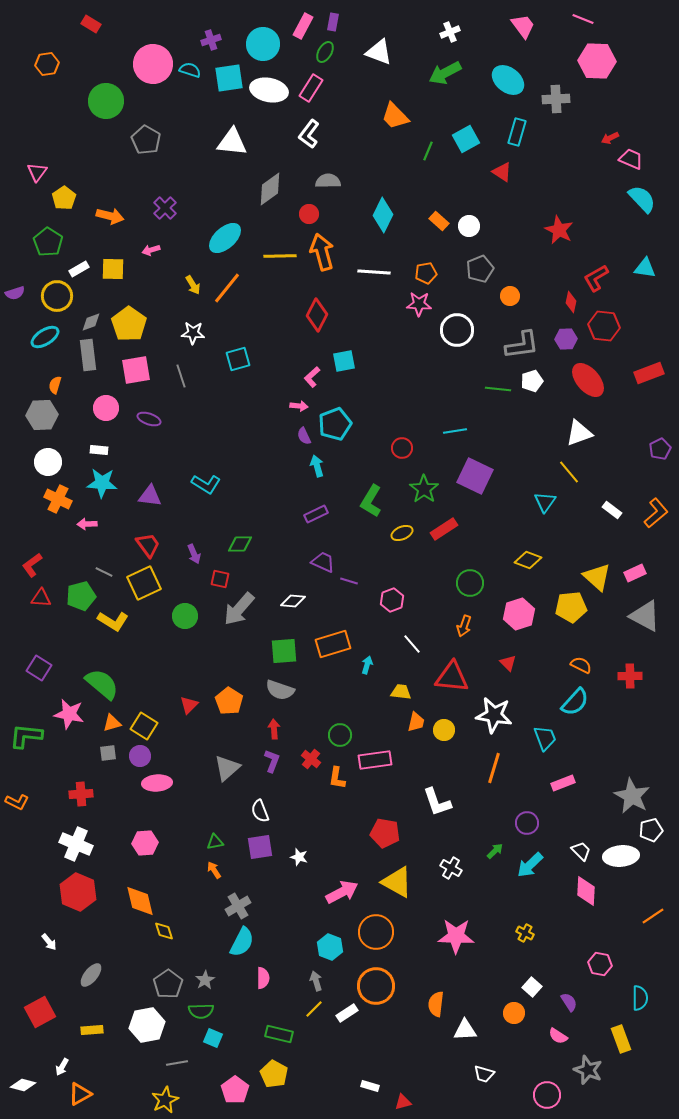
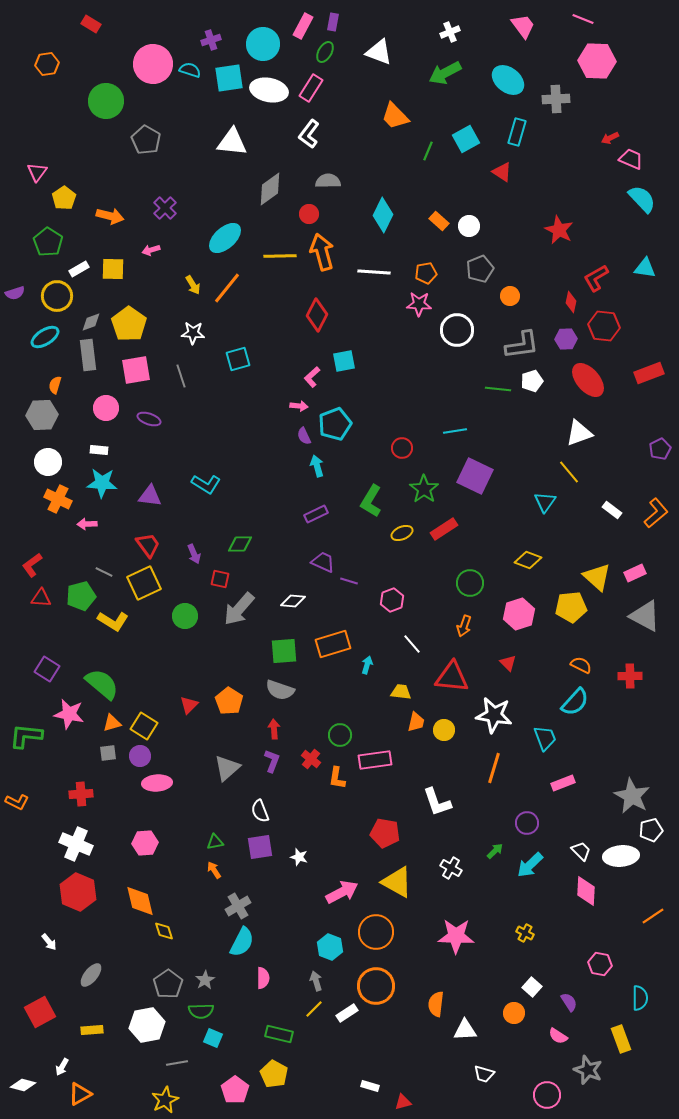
purple square at (39, 668): moved 8 px right, 1 px down
